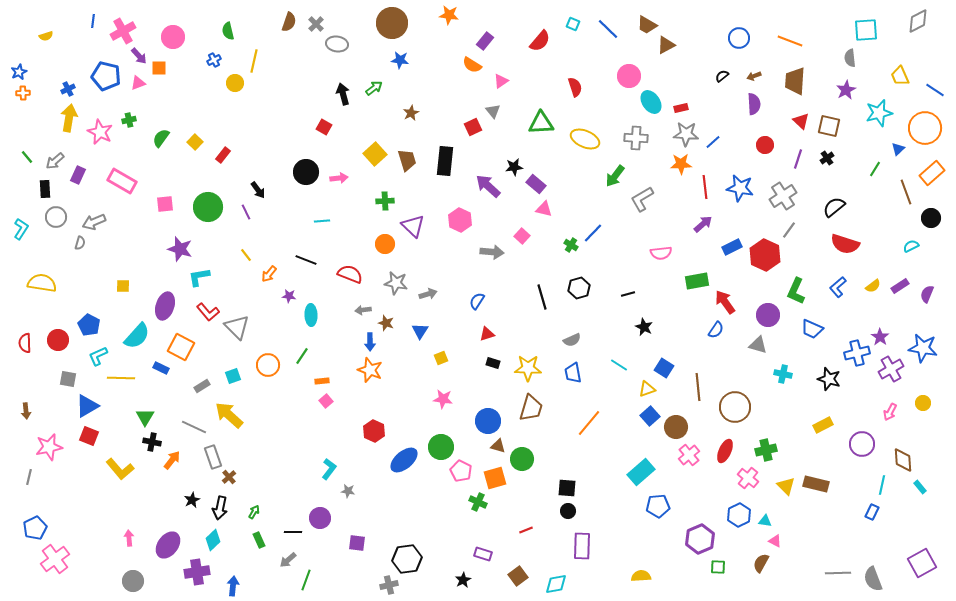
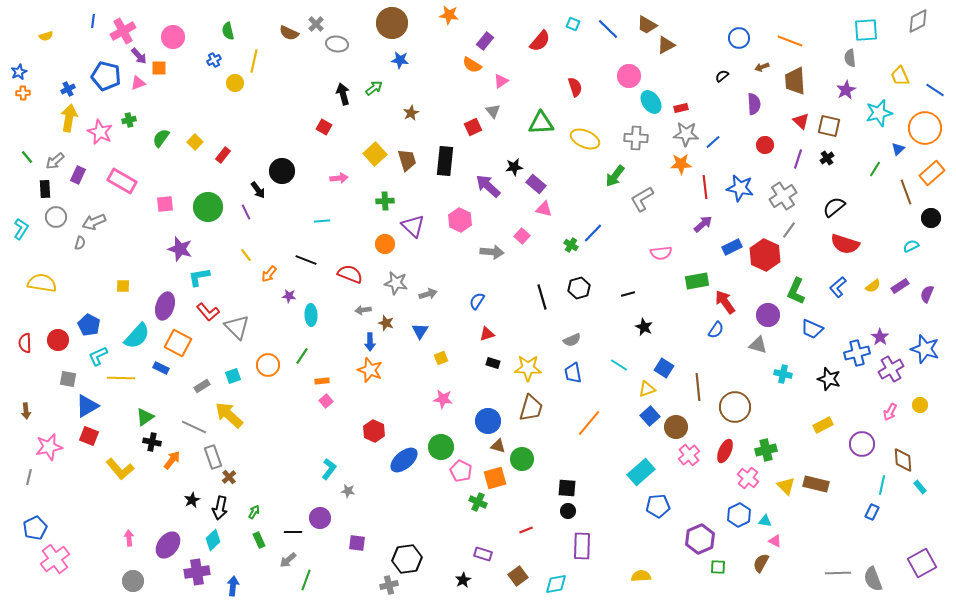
brown semicircle at (289, 22): moved 11 px down; rotated 96 degrees clockwise
brown arrow at (754, 76): moved 8 px right, 9 px up
brown trapezoid at (795, 81): rotated 8 degrees counterclockwise
black circle at (306, 172): moved 24 px left, 1 px up
orange square at (181, 347): moved 3 px left, 4 px up
blue star at (923, 348): moved 2 px right, 1 px down; rotated 8 degrees clockwise
yellow circle at (923, 403): moved 3 px left, 2 px down
green triangle at (145, 417): rotated 24 degrees clockwise
